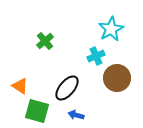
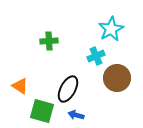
green cross: moved 4 px right; rotated 36 degrees clockwise
black ellipse: moved 1 px right, 1 px down; rotated 12 degrees counterclockwise
green square: moved 5 px right
